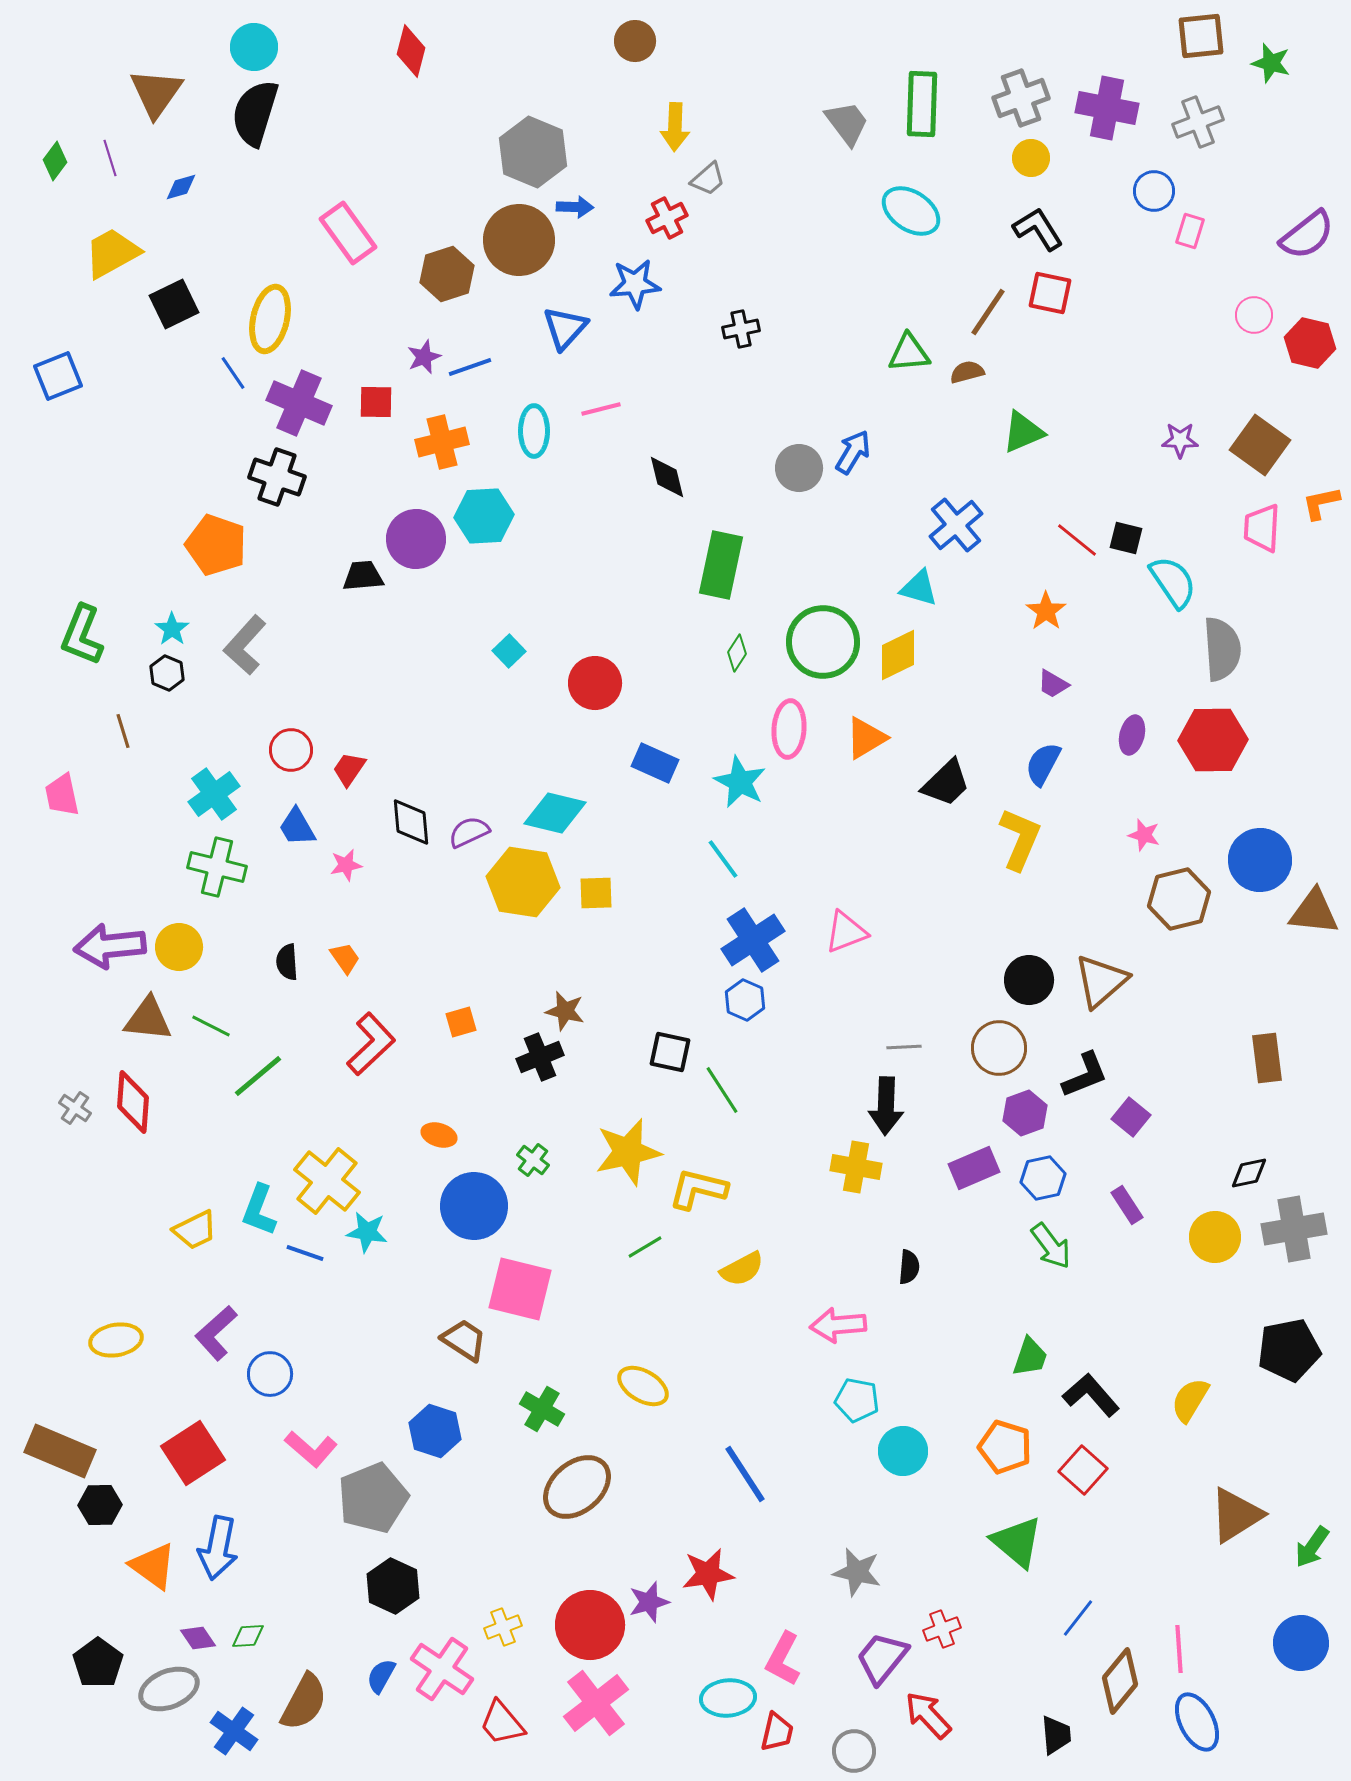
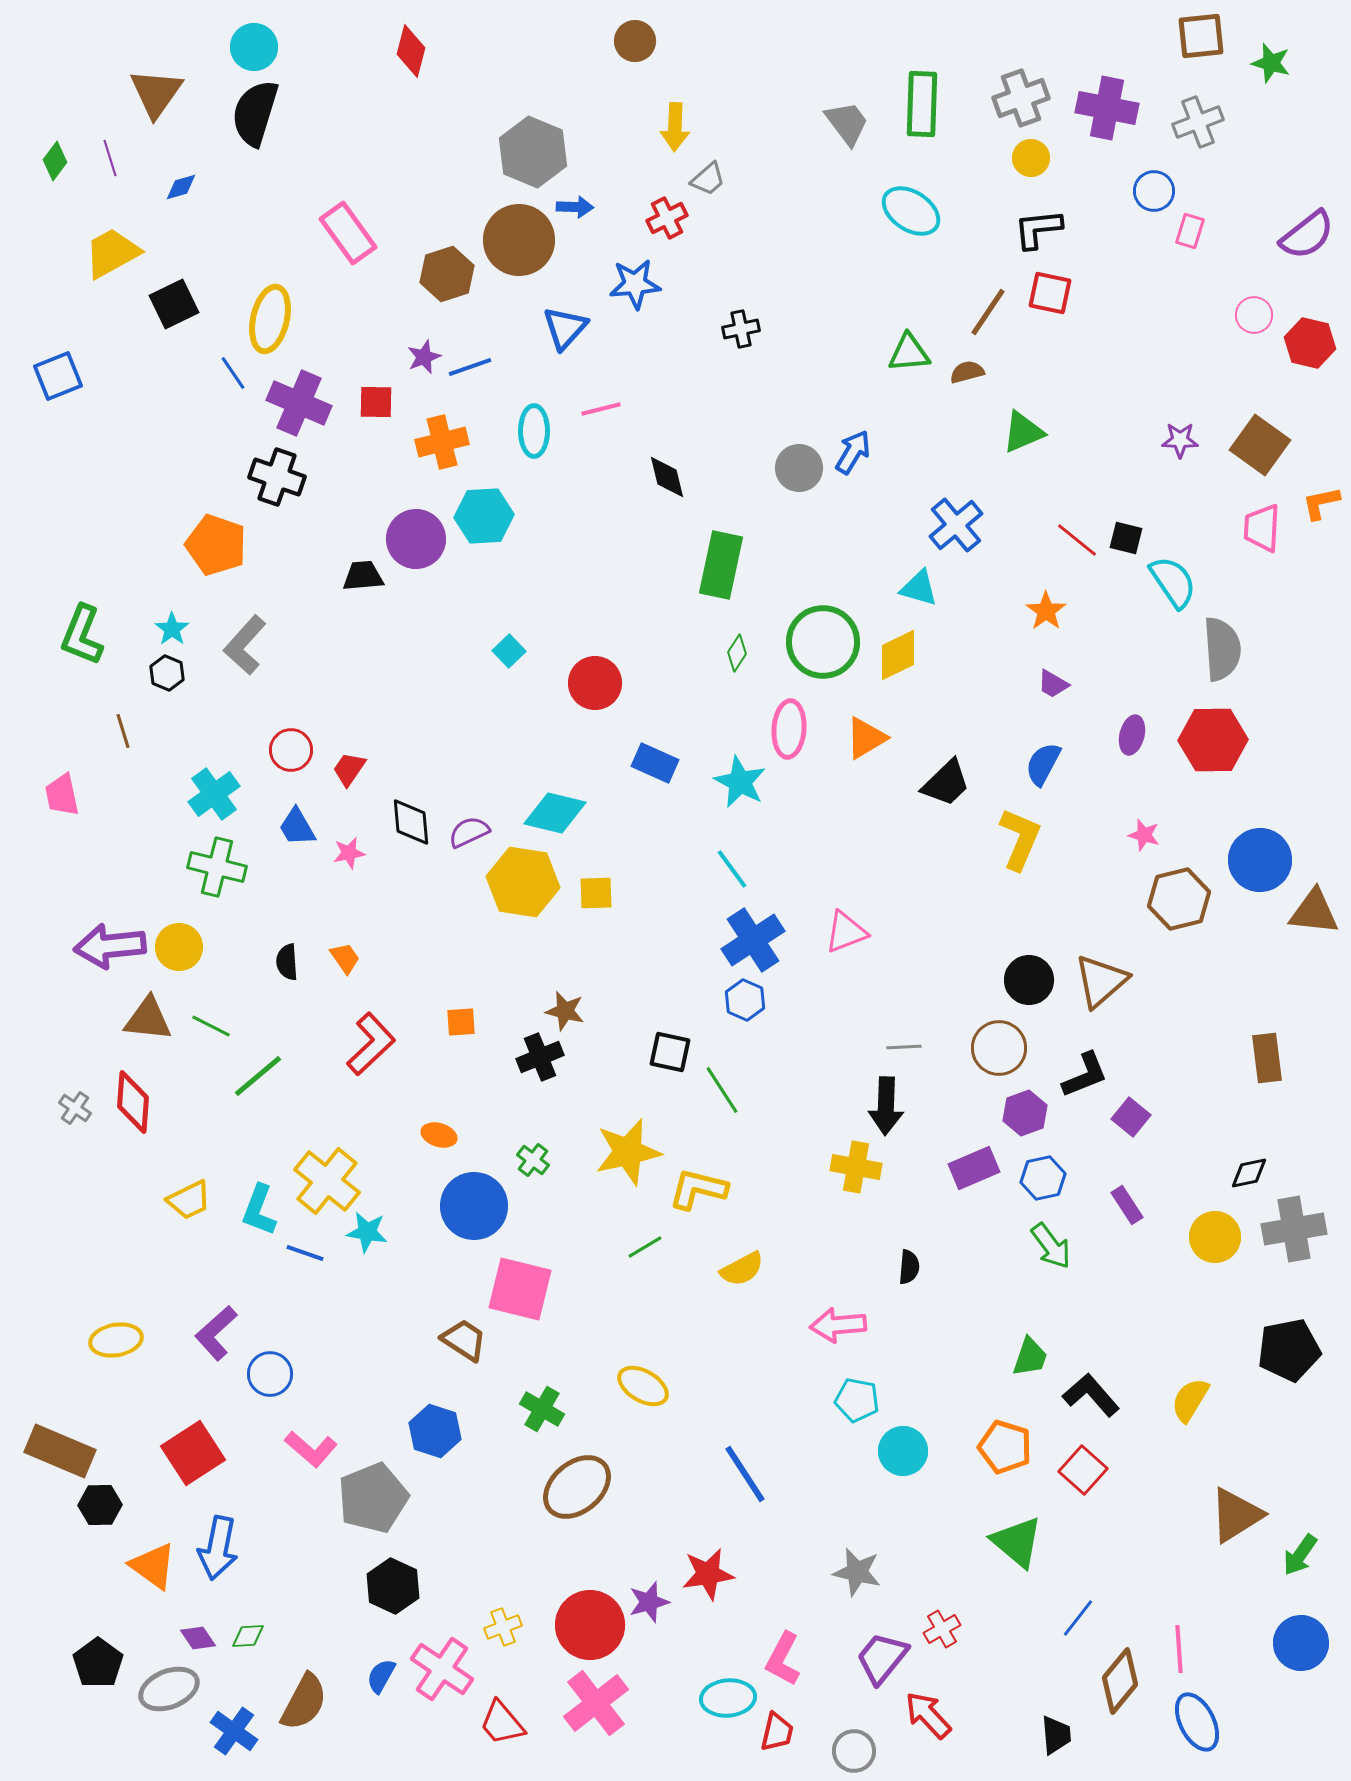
black L-shape at (1038, 229): rotated 64 degrees counterclockwise
cyan line at (723, 859): moved 9 px right, 10 px down
pink star at (346, 865): moved 3 px right, 12 px up
orange square at (461, 1022): rotated 12 degrees clockwise
yellow trapezoid at (195, 1230): moved 6 px left, 30 px up
green arrow at (1312, 1547): moved 12 px left, 8 px down
red cross at (942, 1629): rotated 9 degrees counterclockwise
